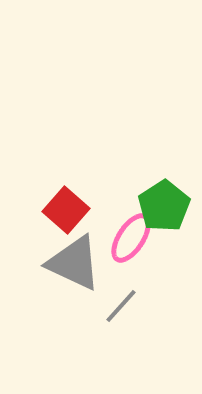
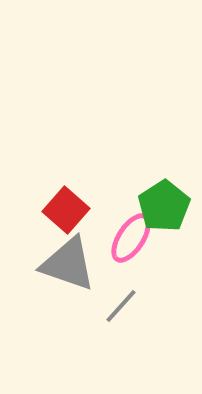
gray triangle: moved 6 px left, 1 px down; rotated 6 degrees counterclockwise
